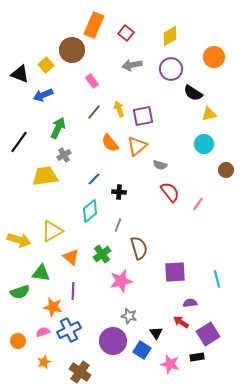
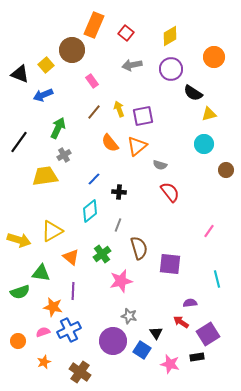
pink line at (198, 204): moved 11 px right, 27 px down
purple square at (175, 272): moved 5 px left, 8 px up; rotated 10 degrees clockwise
